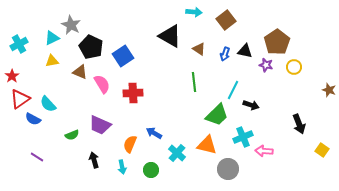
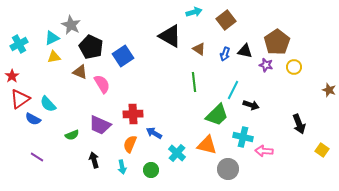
cyan arrow at (194, 12): rotated 21 degrees counterclockwise
yellow triangle at (52, 61): moved 2 px right, 4 px up
red cross at (133, 93): moved 21 px down
cyan cross at (243, 137): rotated 36 degrees clockwise
